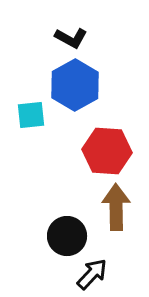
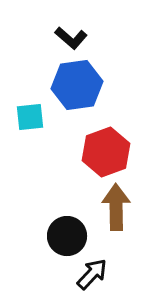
black L-shape: rotated 12 degrees clockwise
blue hexagon: moved 2 px right; rotated 21 degrees clockwise
cyan square: moved 1 px left, 2 px down
red hexagon: moved 1 px left, 1 px down; rotated 24 degrees counterclockwise
